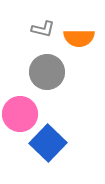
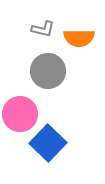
gray circle: moved 1 px right, 1 px up
